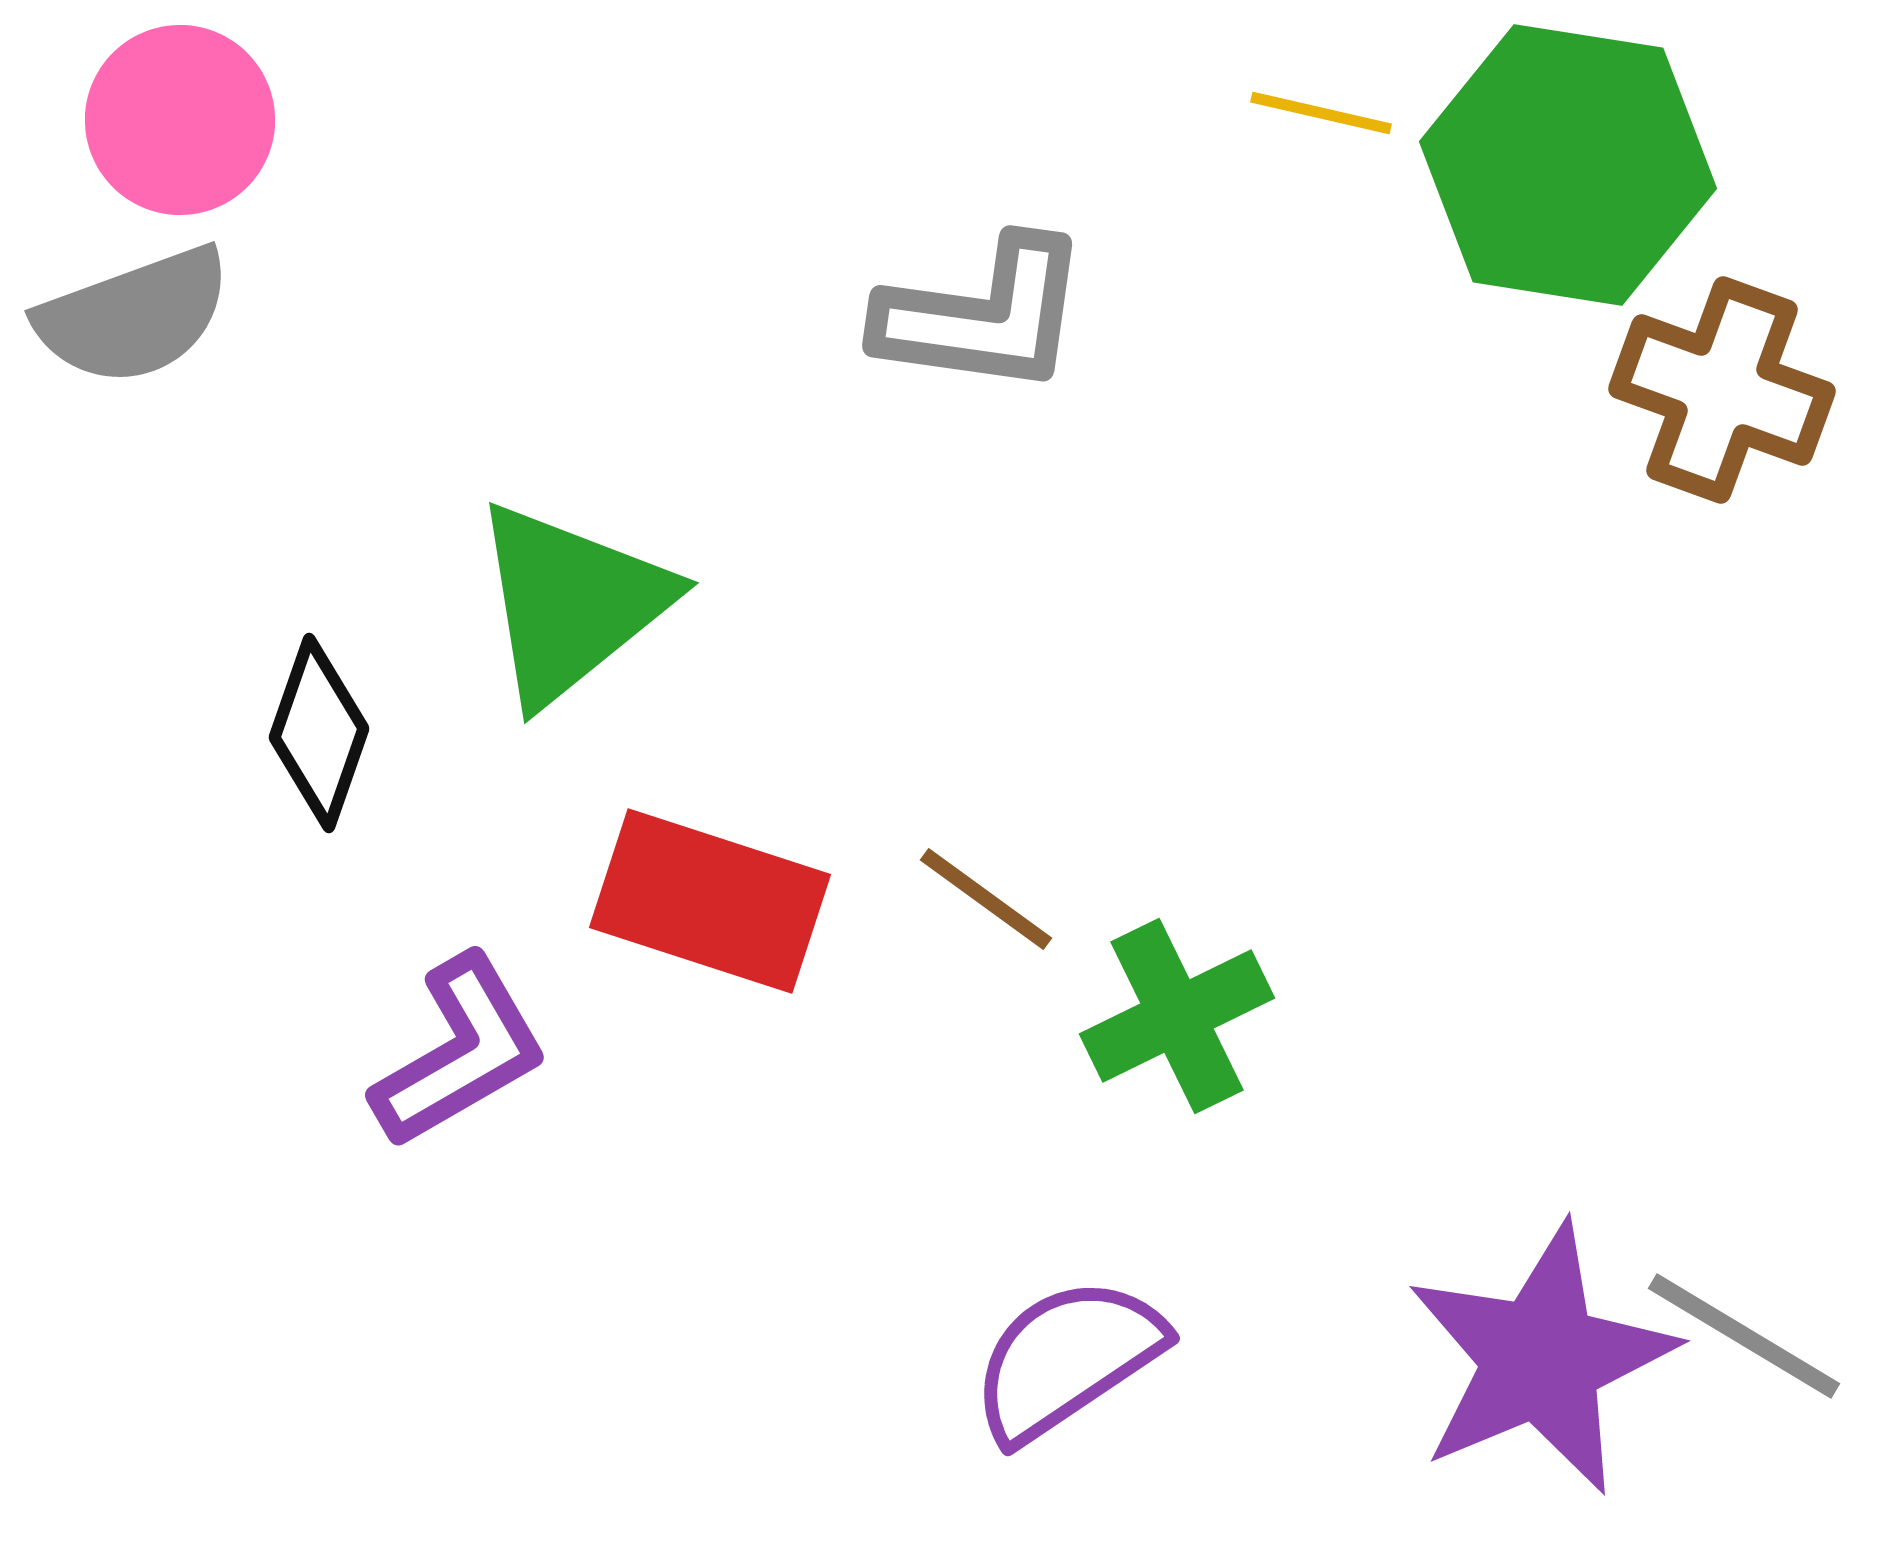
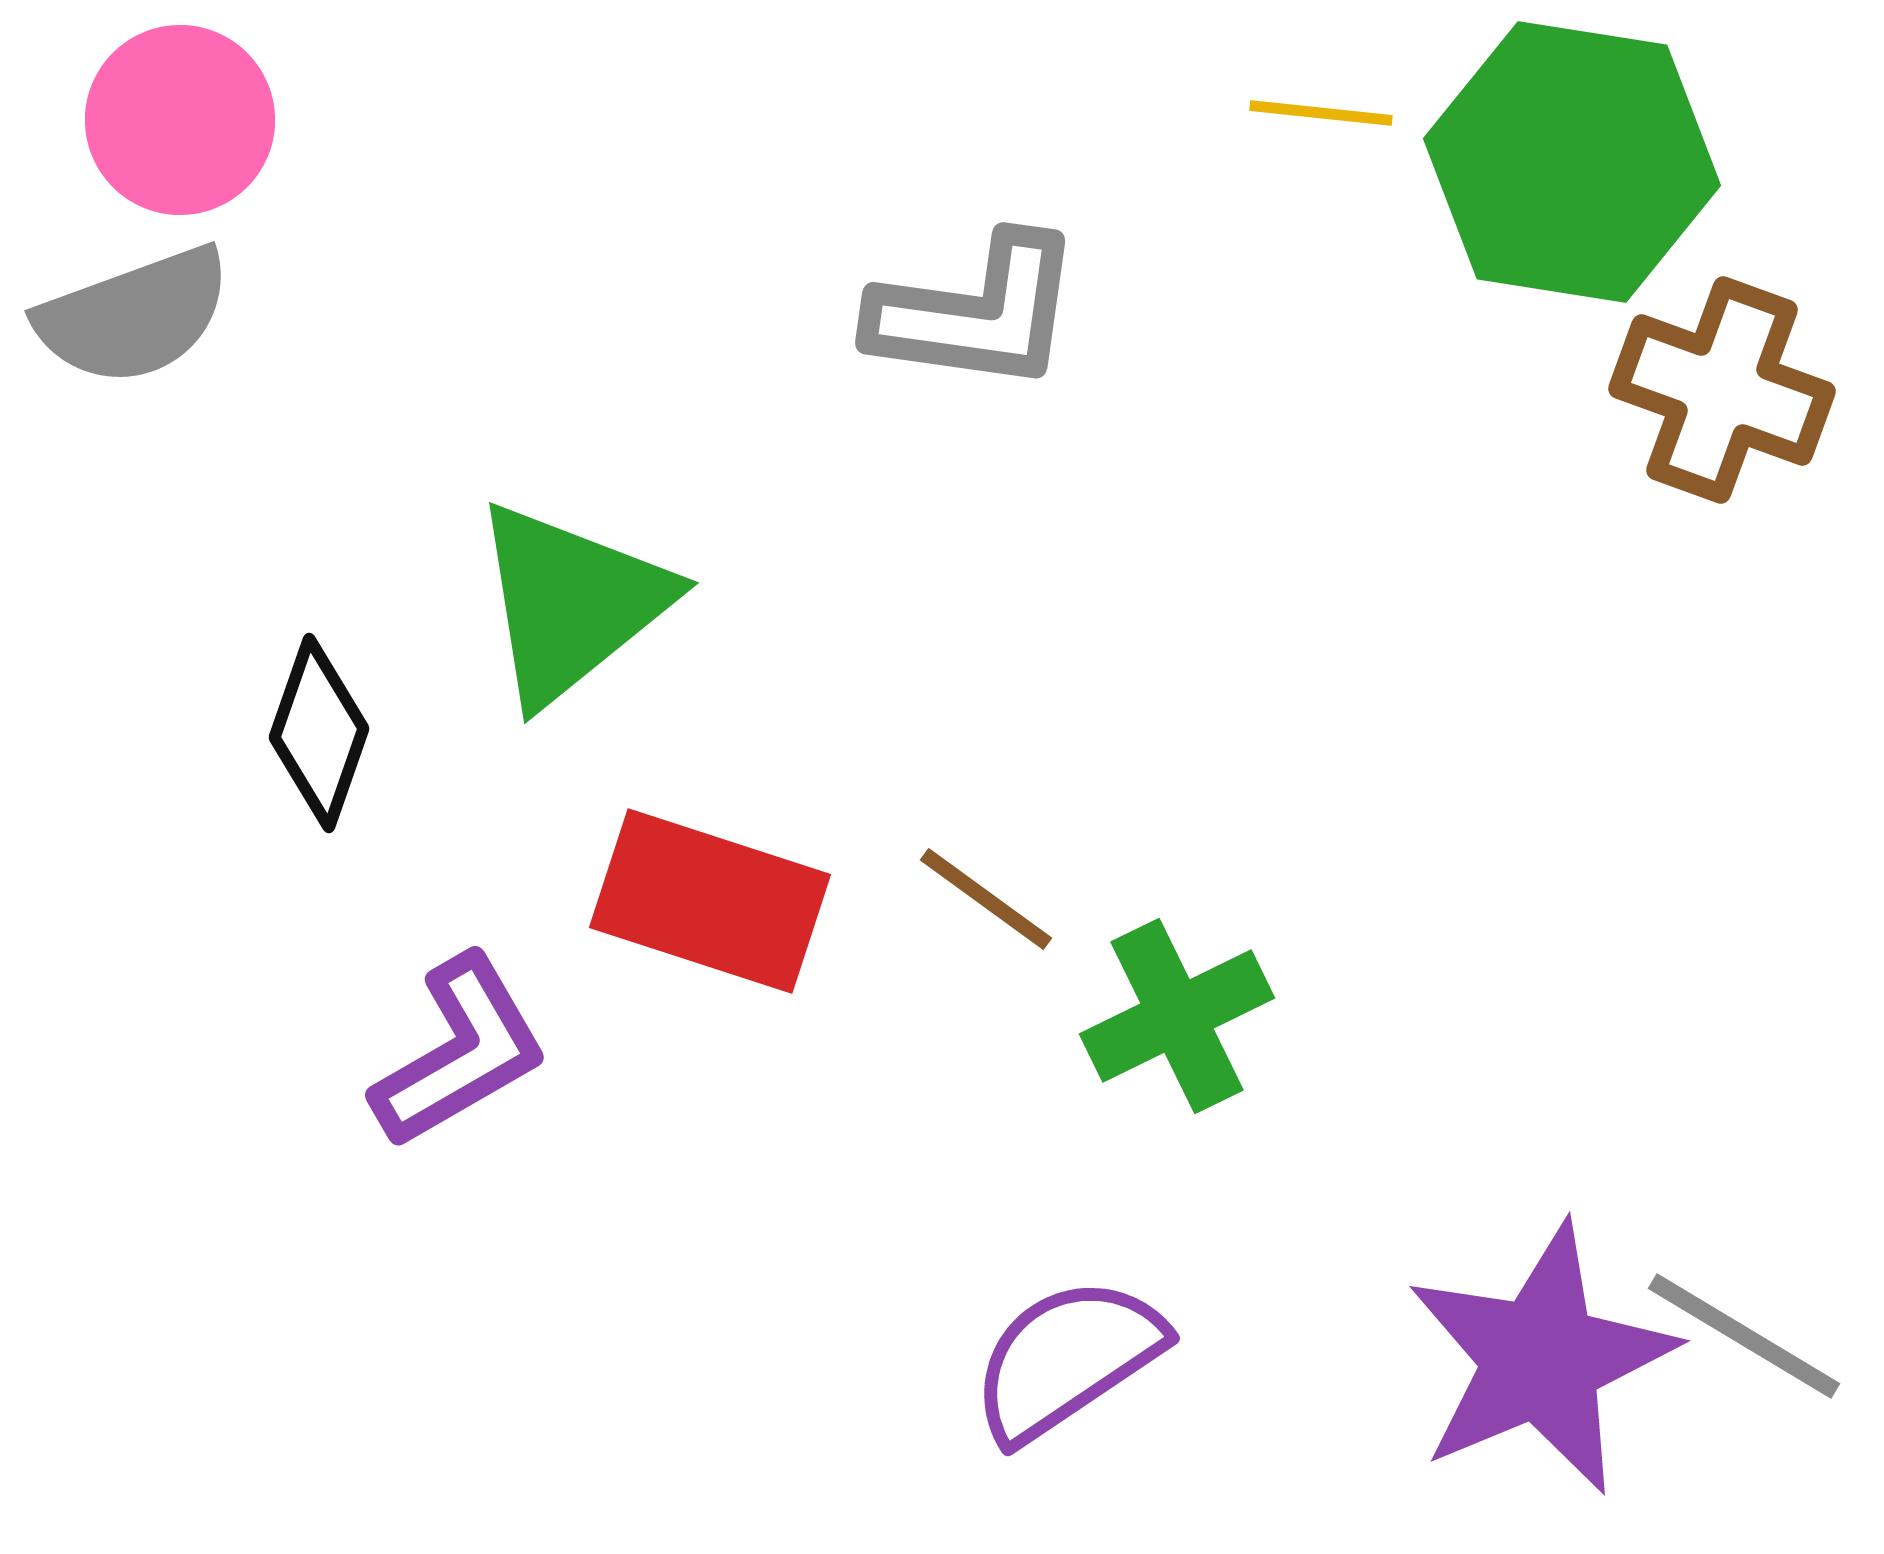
yellow line: rotated 7 degrees counterclockwise
green hexagon: moved 4 px right, 3 px up
gray L-shape: moved 7 px left, 3 px up
